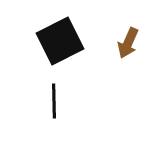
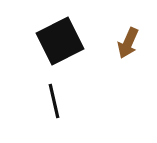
black line: rotated 12 degrees counterclockwise
